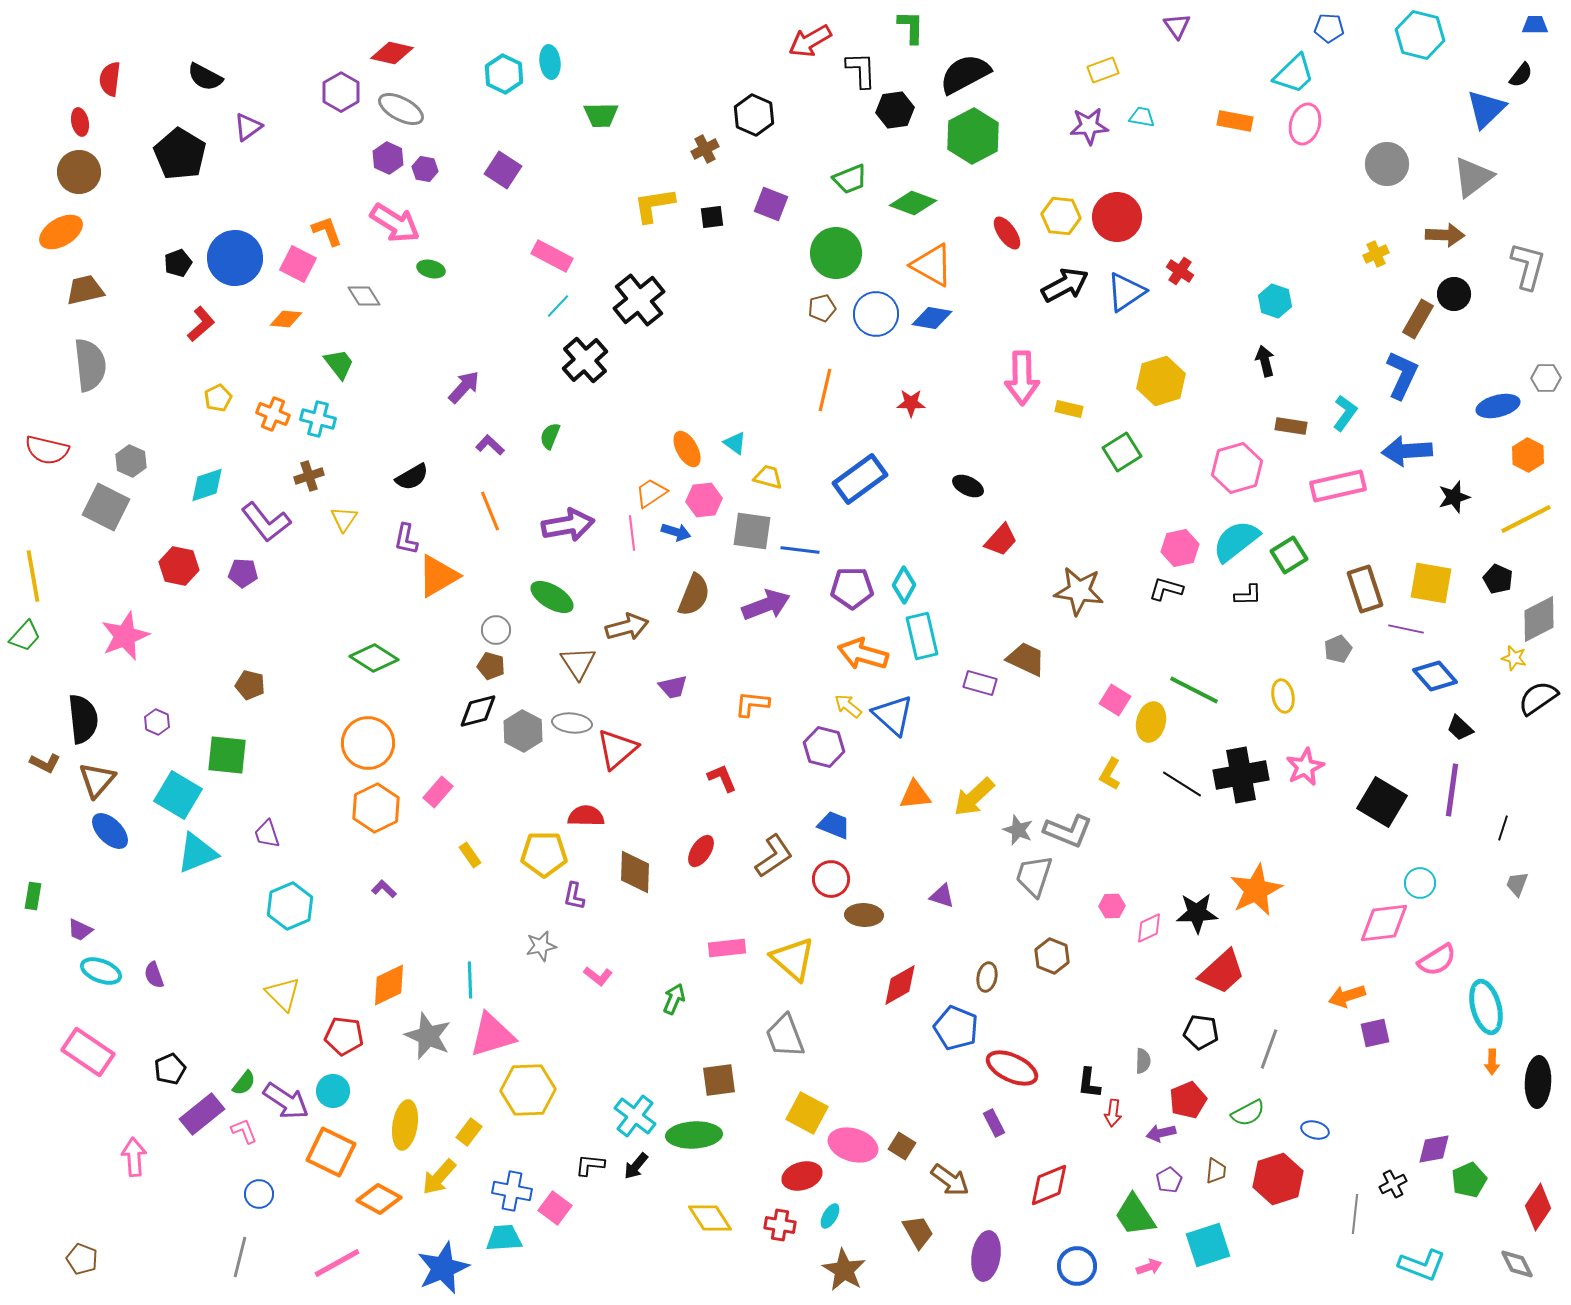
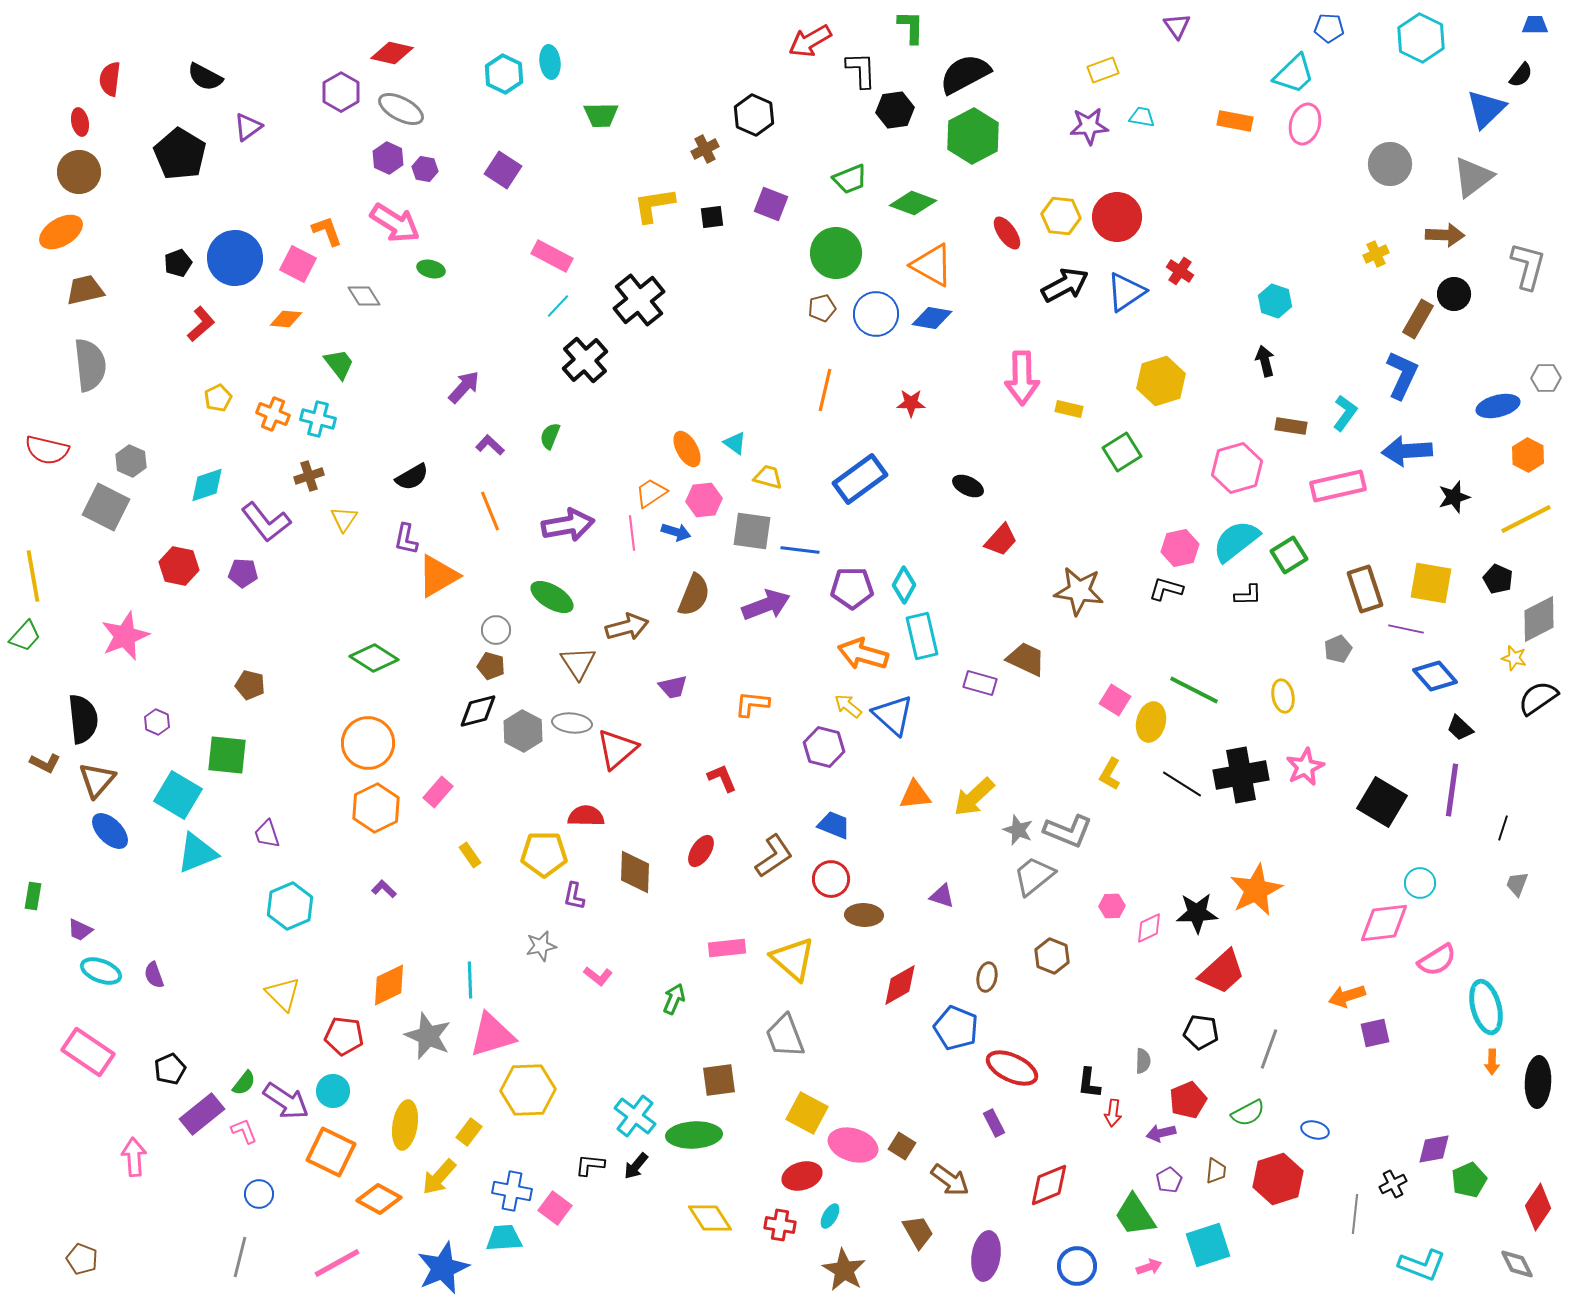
cyan hexagon at (1420, 35): moved 1 px right, 3 px down; rotated 12 degrees clockwise
gray circle at (1387, 164): moved 3 px right
gray trapezoid at (1034, 876): rotated 33 degrees clockwise
